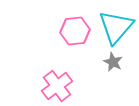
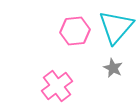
gray star: moved 6 px down
